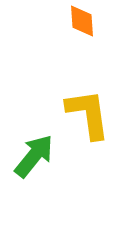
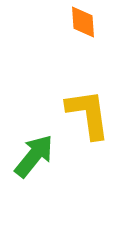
orange diamond: moved 1 px right, 1 px down
